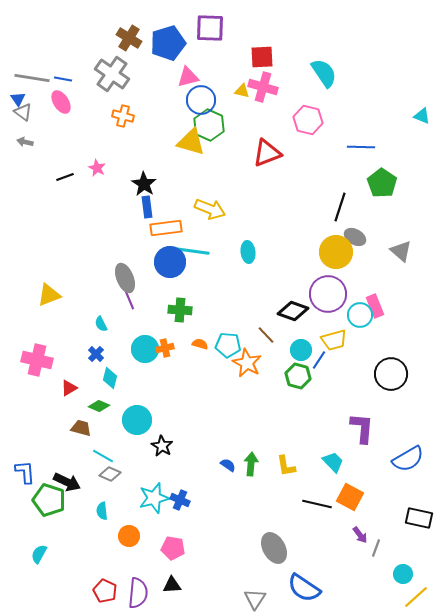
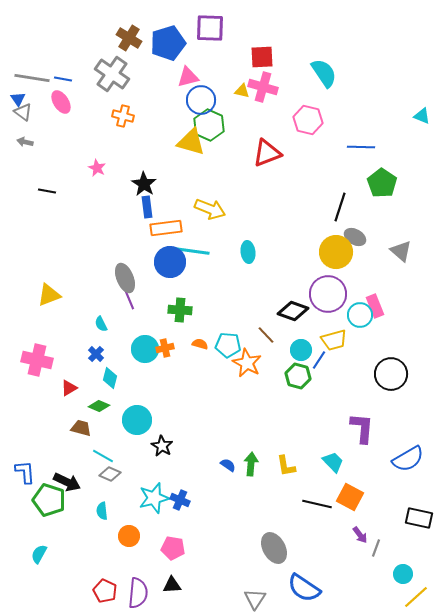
black line at (65, 177): moved 18 px left, 14 px down; rotated 30 degrees clockwise
